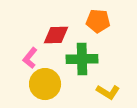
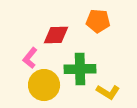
green cross: moved 2 px left, 10 px down
yellow circle: moved 1 px left, 1 px down
